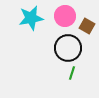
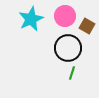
cyan star: moved 1 px down; rotated 15 degrees counterclockwise
